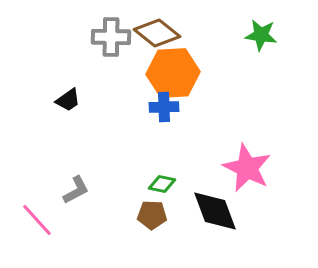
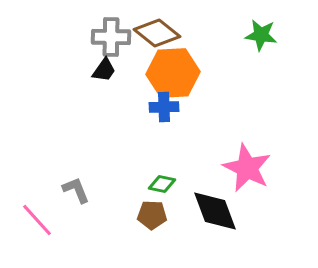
black trapezoid: moved 36 px right, 30 px up; rotated 20 degrees counterclockwise
gray L-shape: rotated 84 degrees counterclockwise
